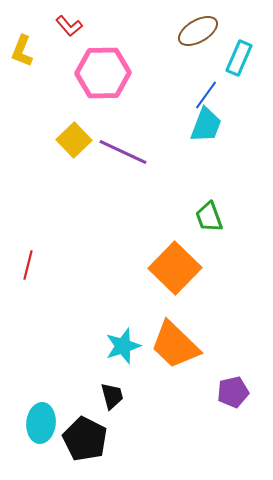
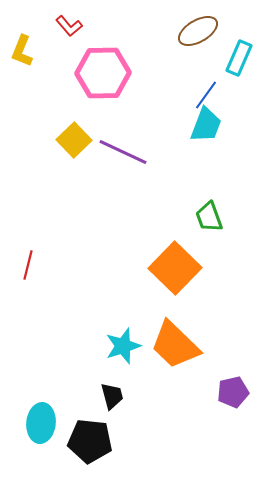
black pentagon: moved 5 px right, 2 px down; rotated 21 degrees counterclockwise
